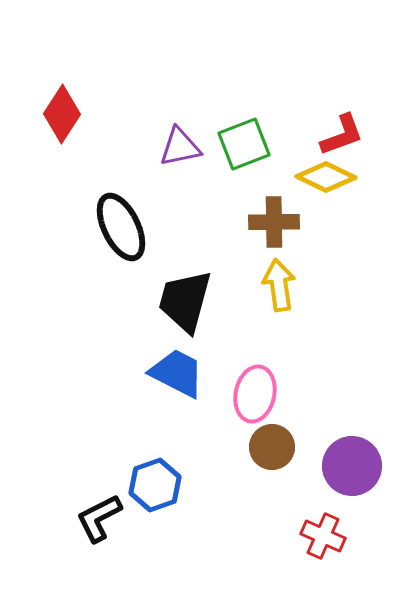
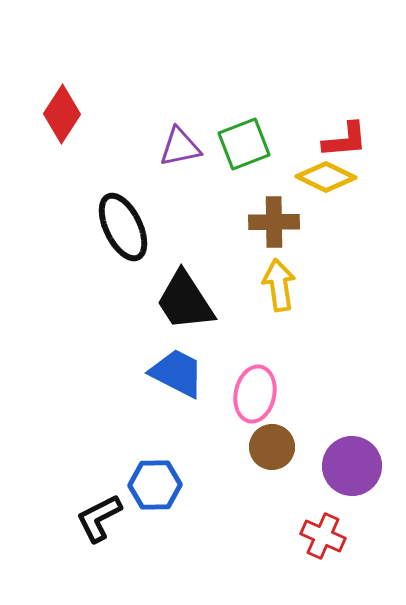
red L-shape: moved 3 px right, 5 px down; rotated 15 degrees clockwise
black ellipse: moved 2 px right
black trapezoid: rotated 48 degrees counterclockwise
blue hexagon: rotated 18 degrees clockwise
